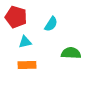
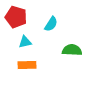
green semicircle: moved 1 px right, 3 px up
